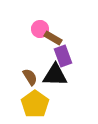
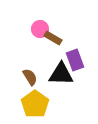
purple rectangle: moved 12 px right, 4 px down
black triangle: moved 6 px right, 1 px up
